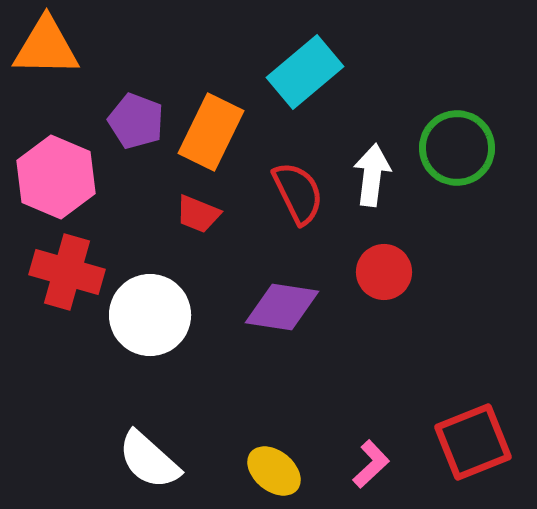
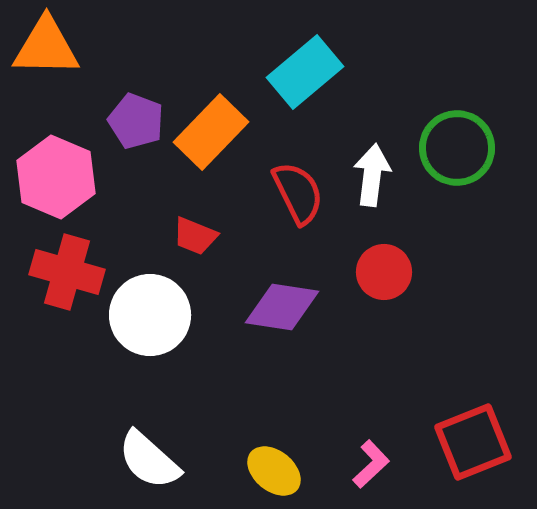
orange rectangle: rotated 18 degrees clockwise
red trapezoid: moved 3 px left, 22 px down
